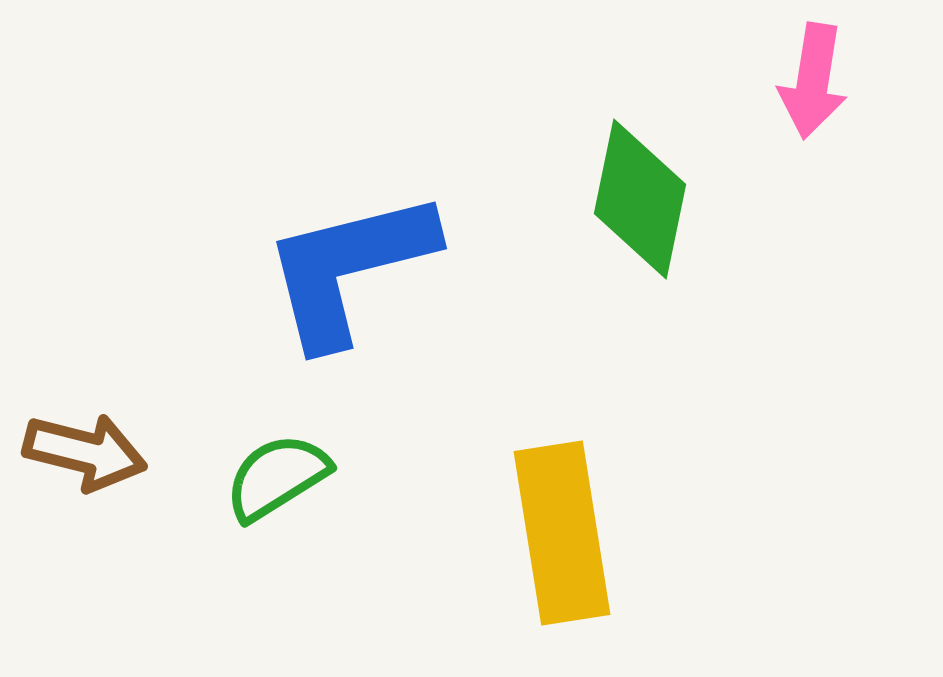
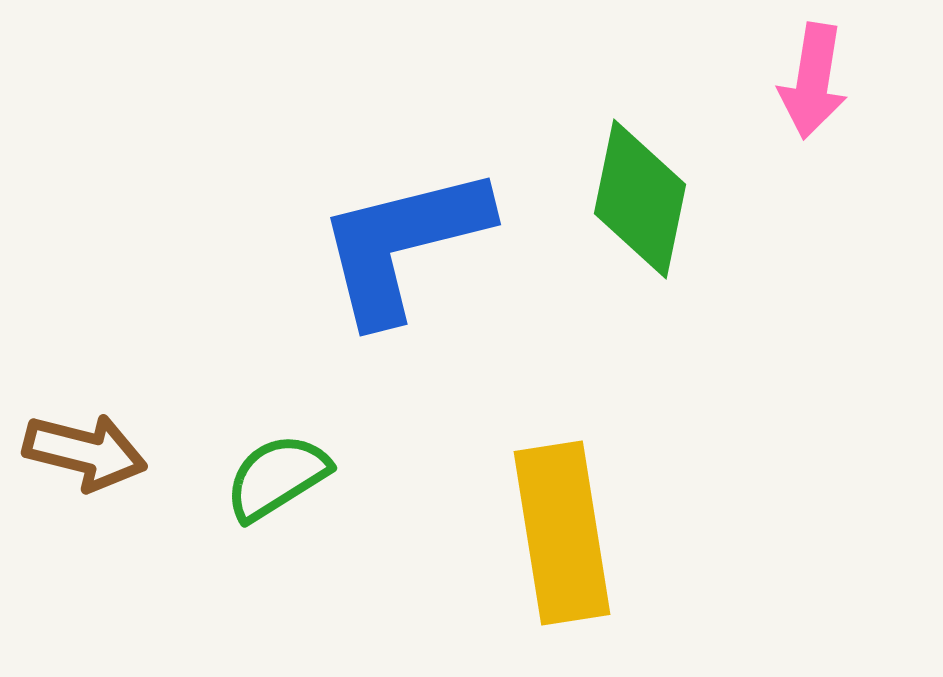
blue L-shape: moved 54 px right, 24 px up
